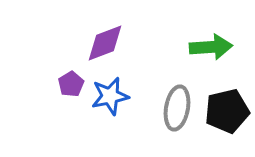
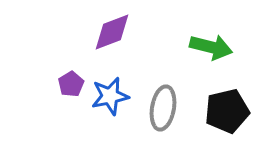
purple diamond: moved 7 px right, 11 px up
green arrow: rotated 18 degrees clockwise
gray ellipse: moved 14 px left
